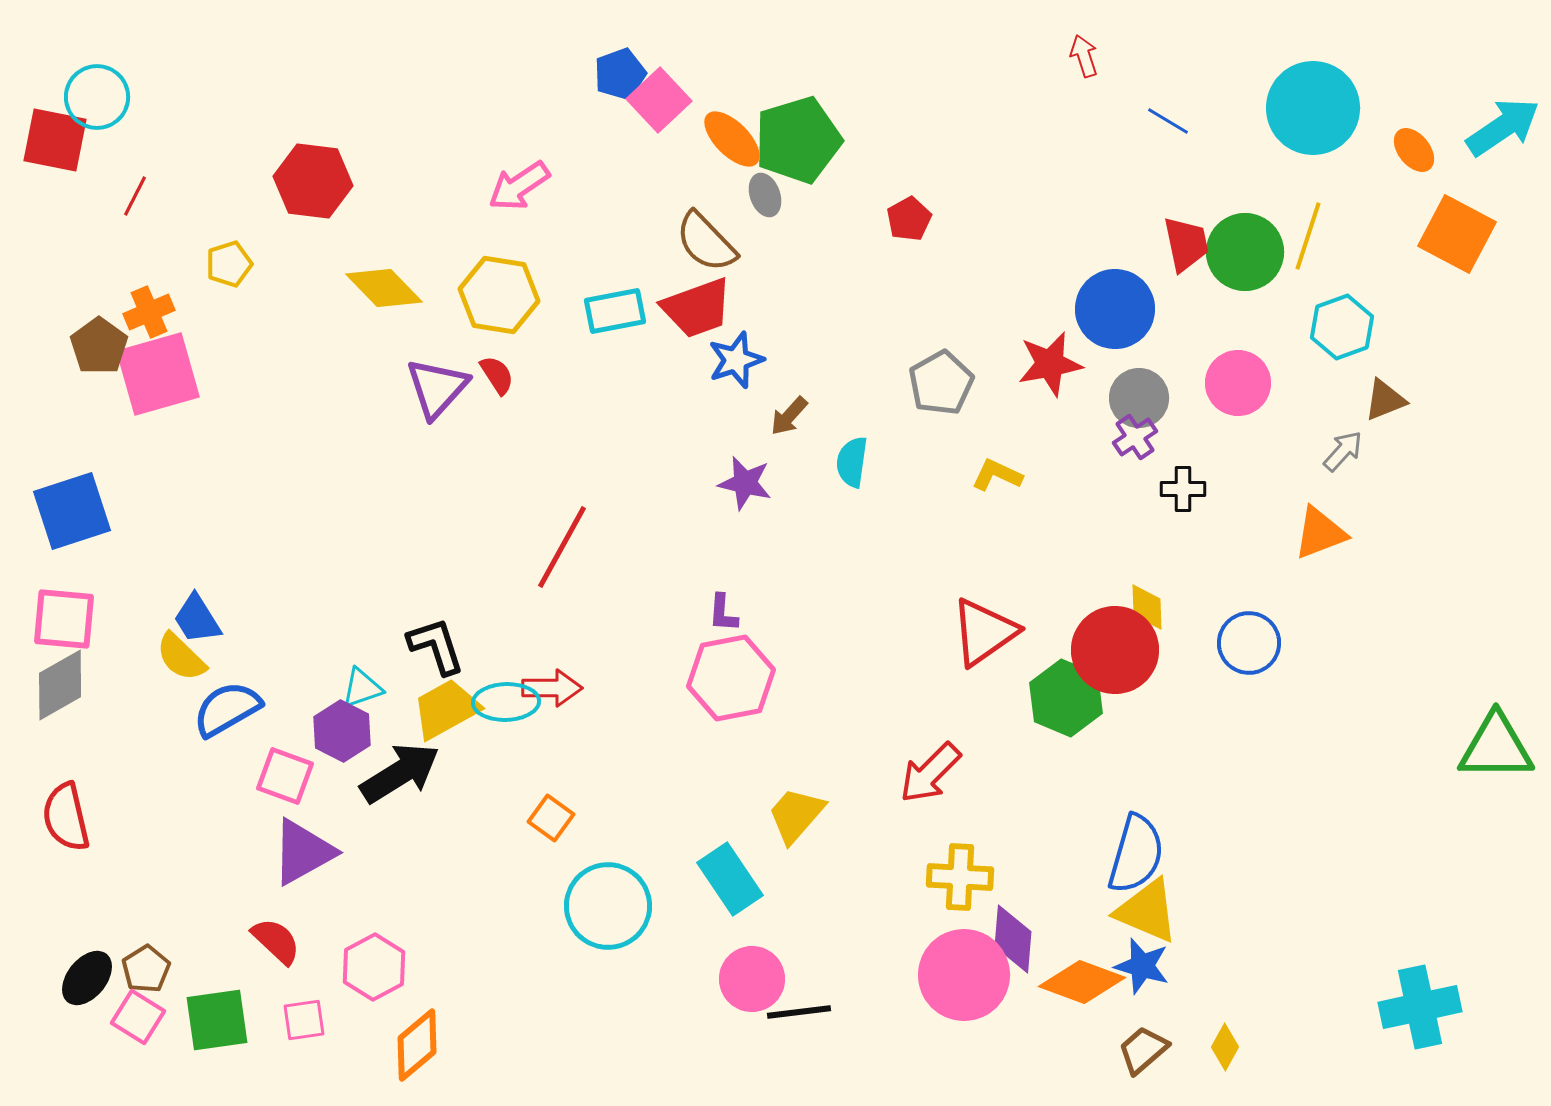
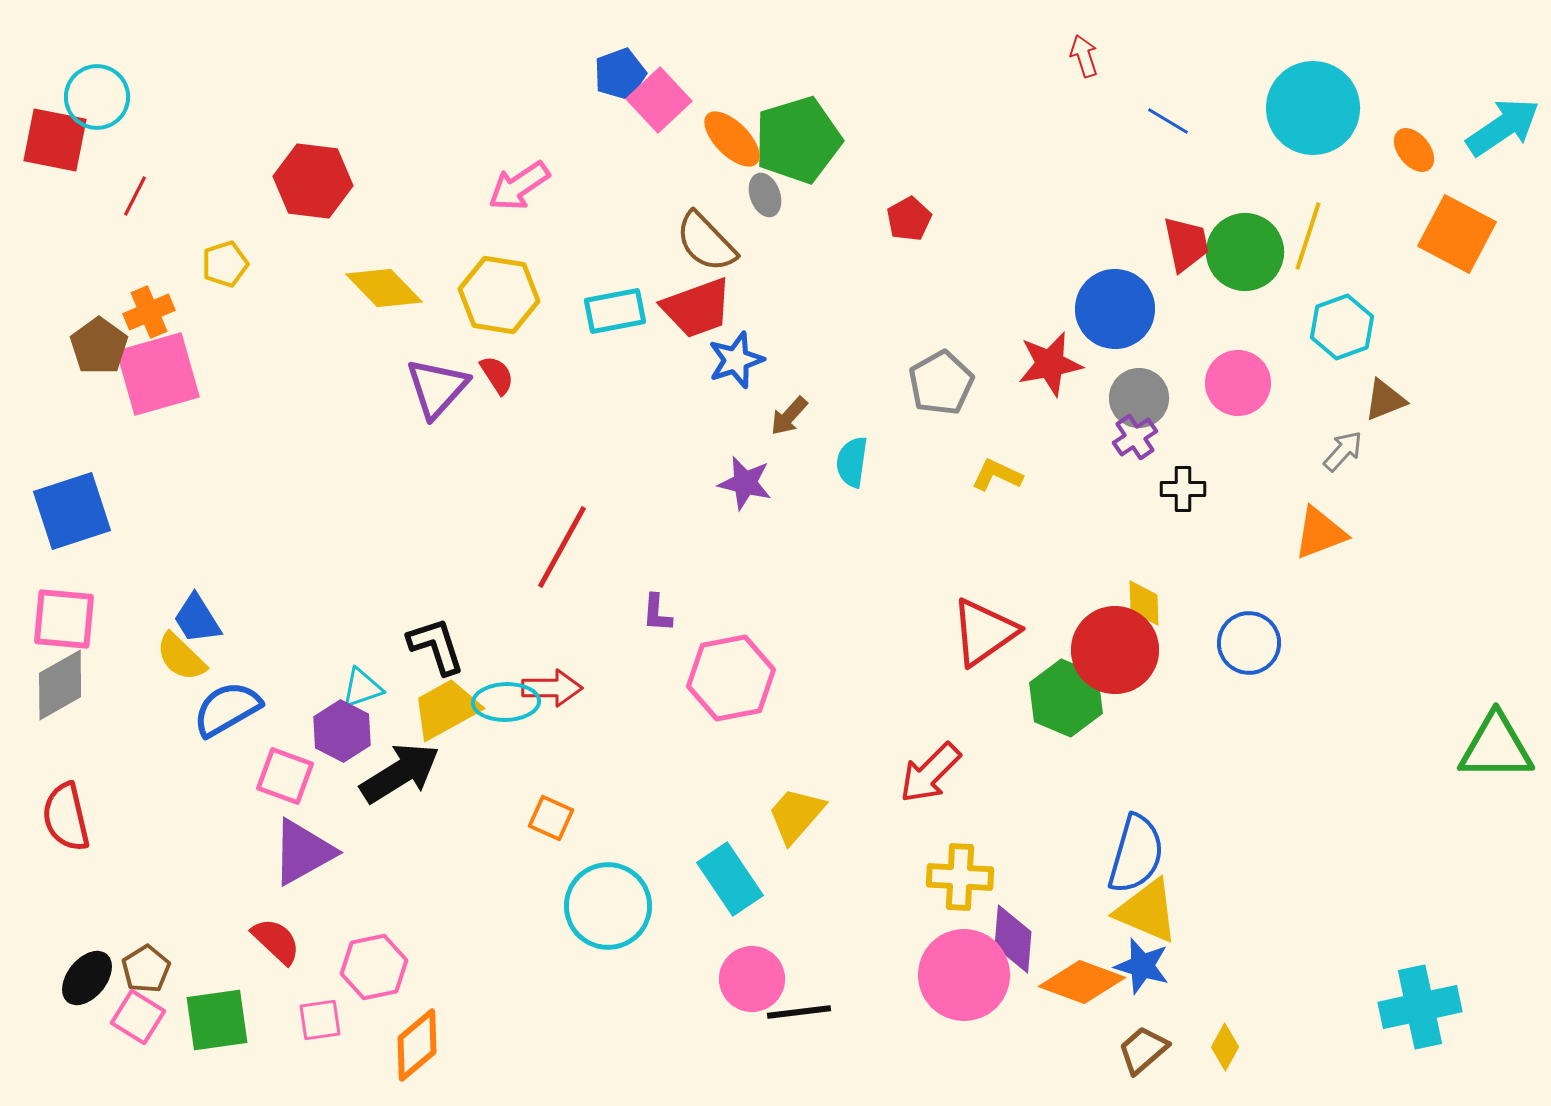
yellow pentagon at (229, 264): moved 4 px left
yellow diamond at (1147, 607): moved 3 px left, 4 px up
purple L-shape at (723, 613): moved 66 px left
orange square at (551, 818): rotated 12 degrees counterclockwise
pink hexagon at (374, 967): rotated 16 degrees clockwise
pink square at (304, 1020): moved 16 px right
